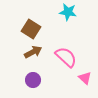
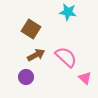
brown arrow: moved 3 px right, 3 px down
purple circle: moved 7 px left, 3 px up
